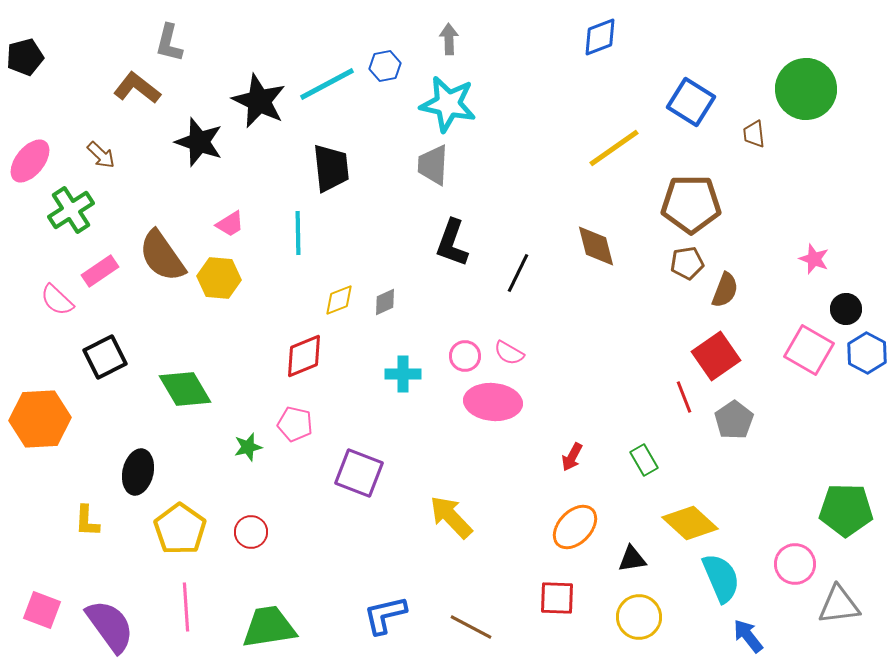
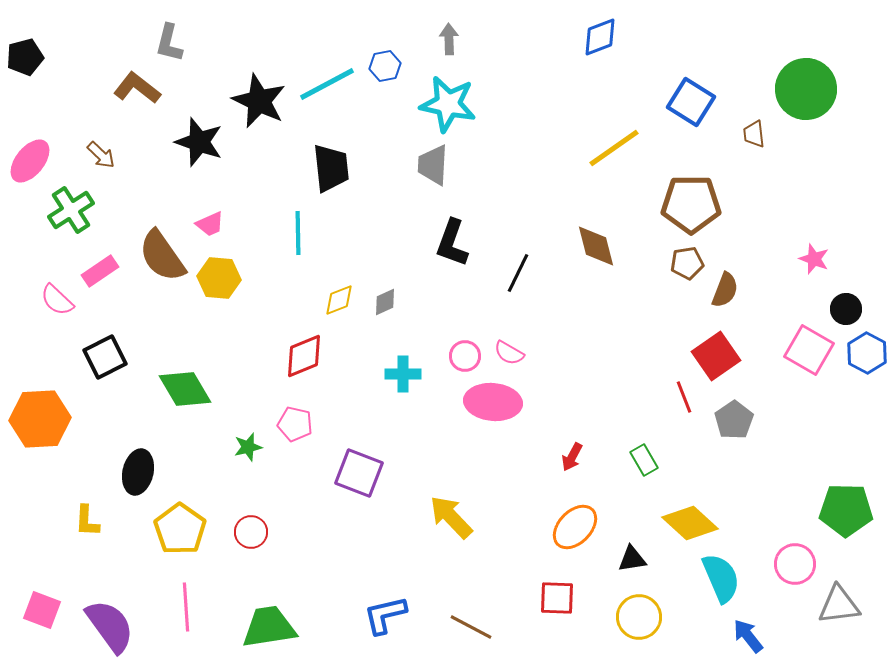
pink trapezoid at (230, 224): moved 20 px left; rotated 8 degrees clockwise
